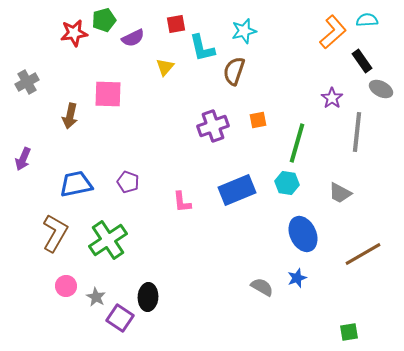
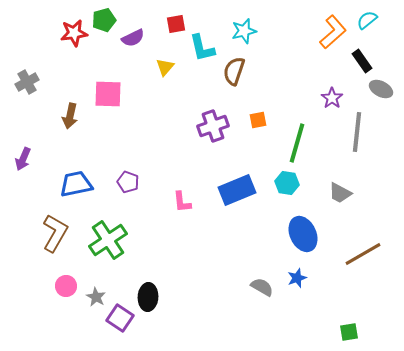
cyan semicircle: rotated 35 degrees counterclockwise
